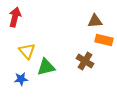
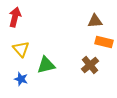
orange rectangle: moved 2 px down
yellow triangle: moved 6 px left, 2 px up
brown cross: moved 5 px right, 4 px down; rotated 18 degrees clockwise
green triangle: moved 2 px up
blue star: rotated 24 degrees clockwise
